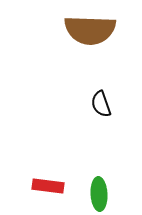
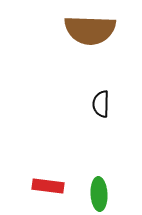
black semicircle: rotated 20 degrees clockwise
